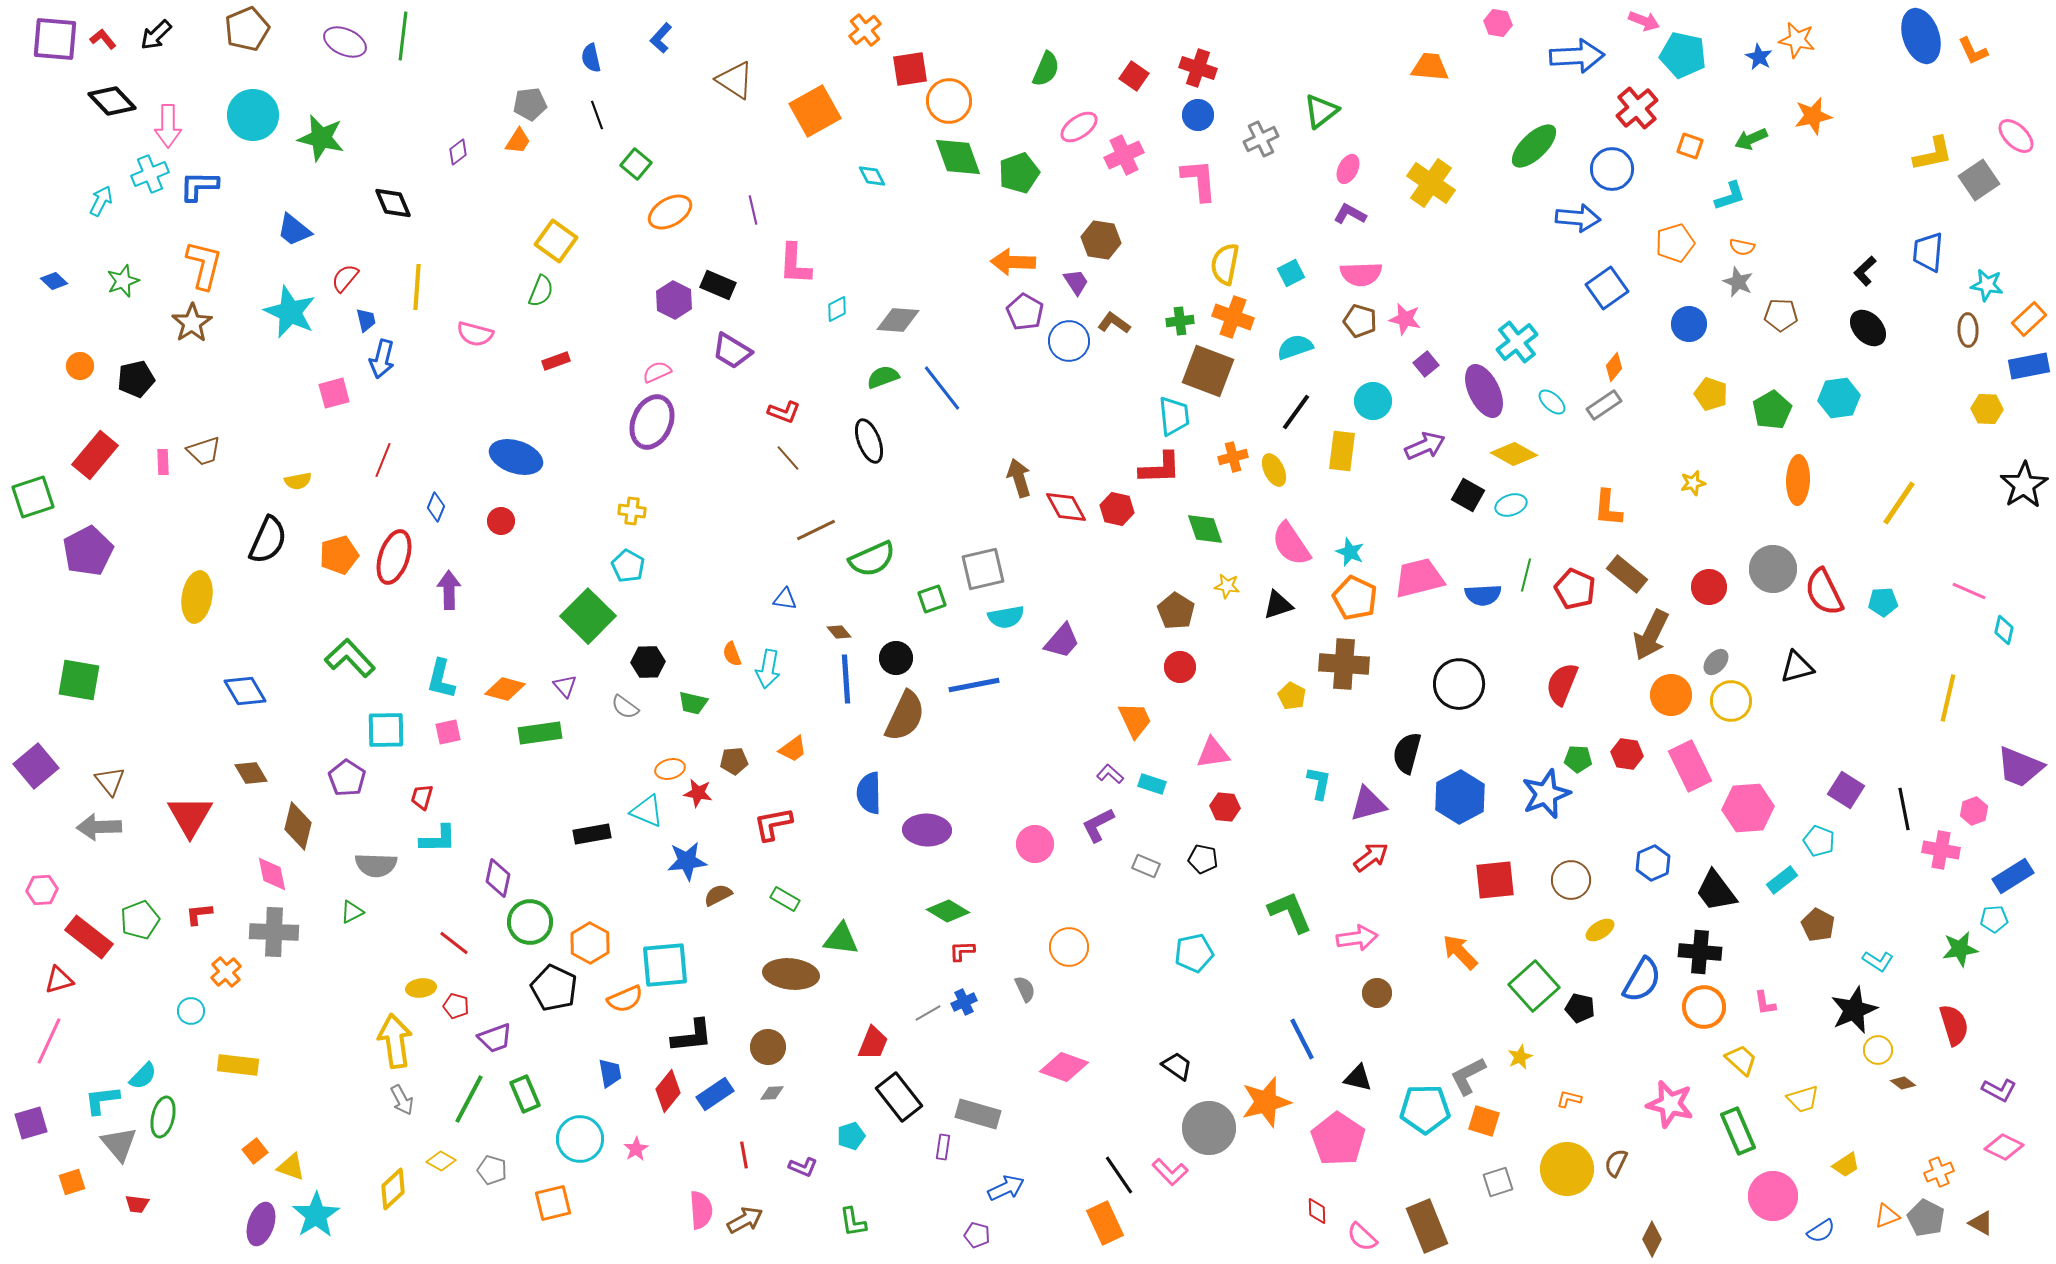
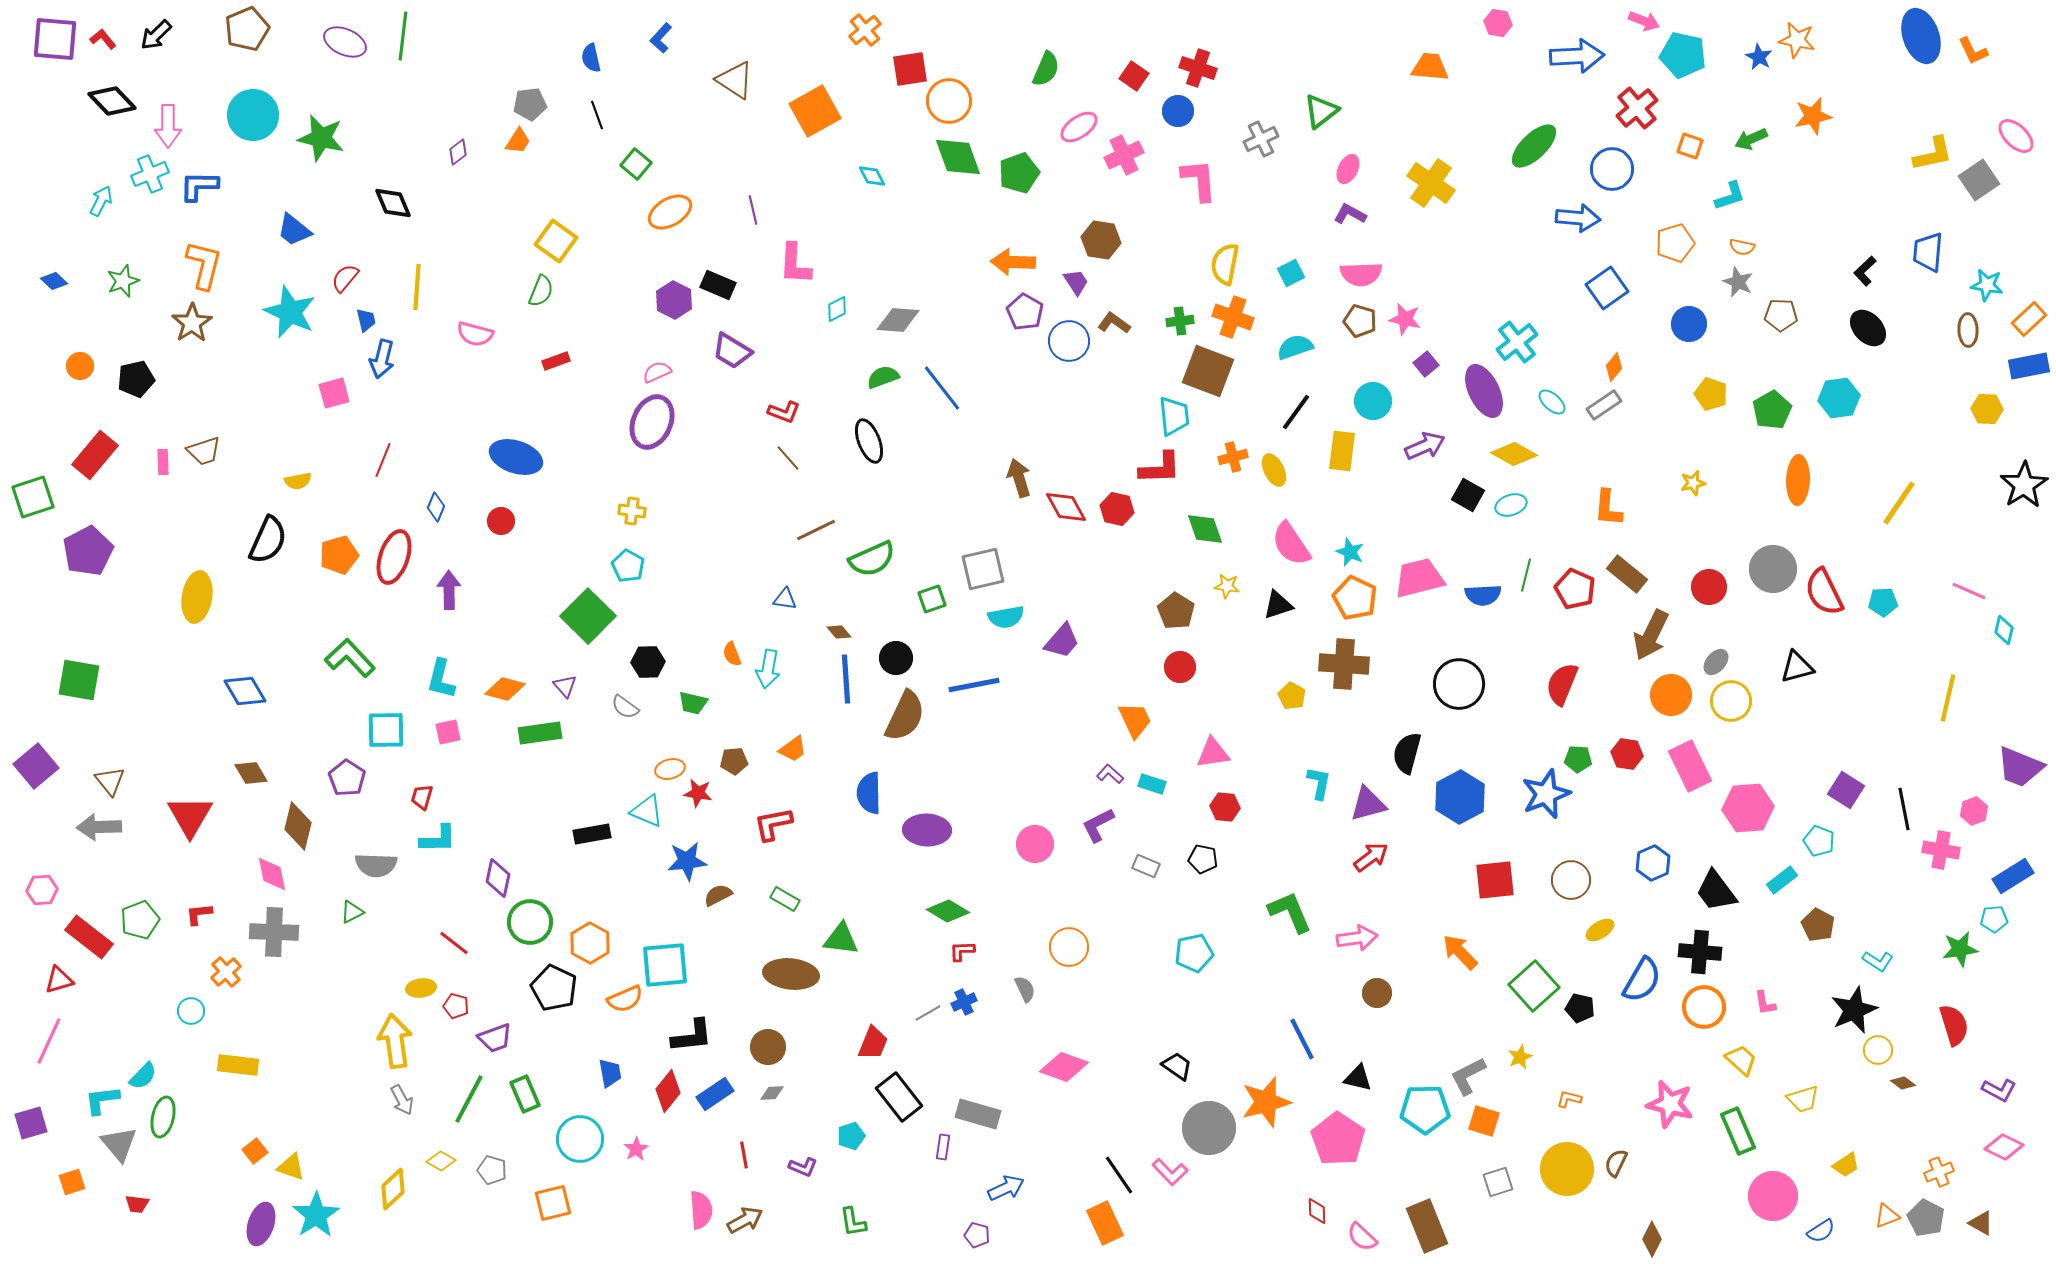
blue circle at (1198, 115): moved 20 px left, 4 px up
